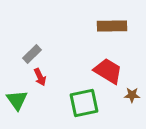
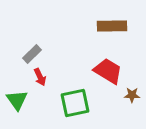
green square: moved 9 px left
